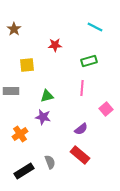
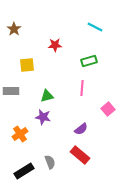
pink square: moved 2 px right
